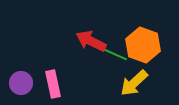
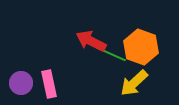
orange hexagon: moved 2 px left, 2 px down
green line: moved 1 px left, 1 px down
pink rectangle: moved 4 px left
